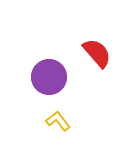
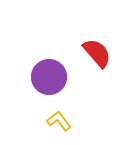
yellow L-shape: moved 1 px right
